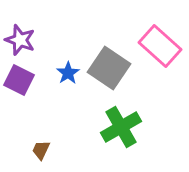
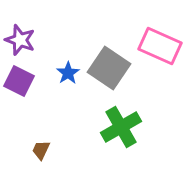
pink rectangle: rotated 18 degrees counterclockwise
purple square: moved 1 px down
